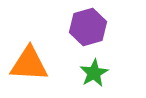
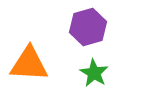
green star: rotated 12 degrees counterclockwise
